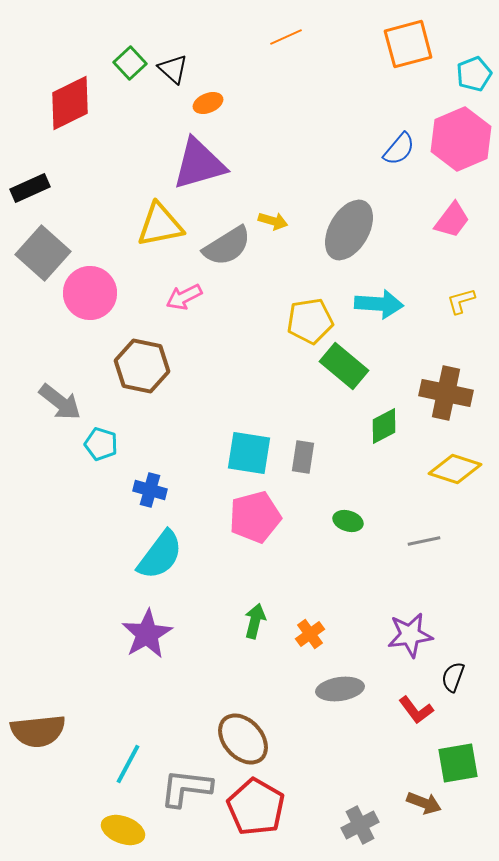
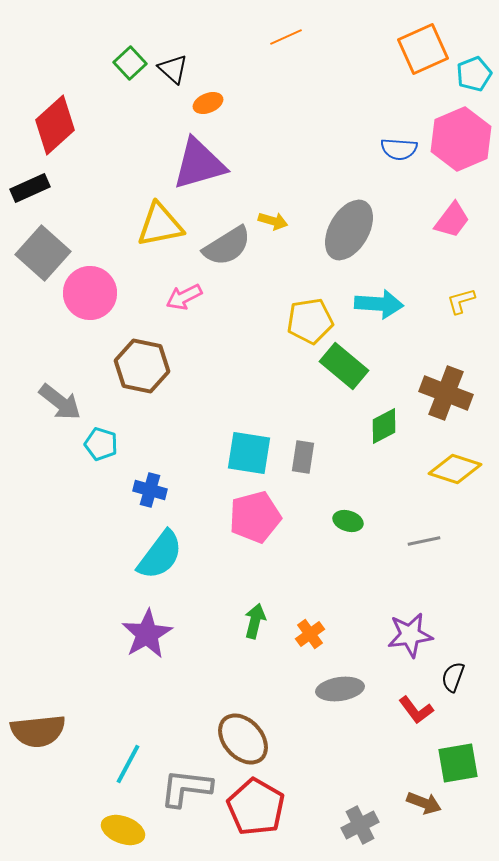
orange square at (408, 44): moved 15 px right, 5 px down; rotated 9 degrees counterclockwise
red diamond at (70, 103): moved 15 px left, 22 px down; rotated 16 degrees counterclockwise
blue semicircle at (399, 149): rotated 54 degrees clockwise
brown cross at (446, 393): rotated 9 degrees clockwise
